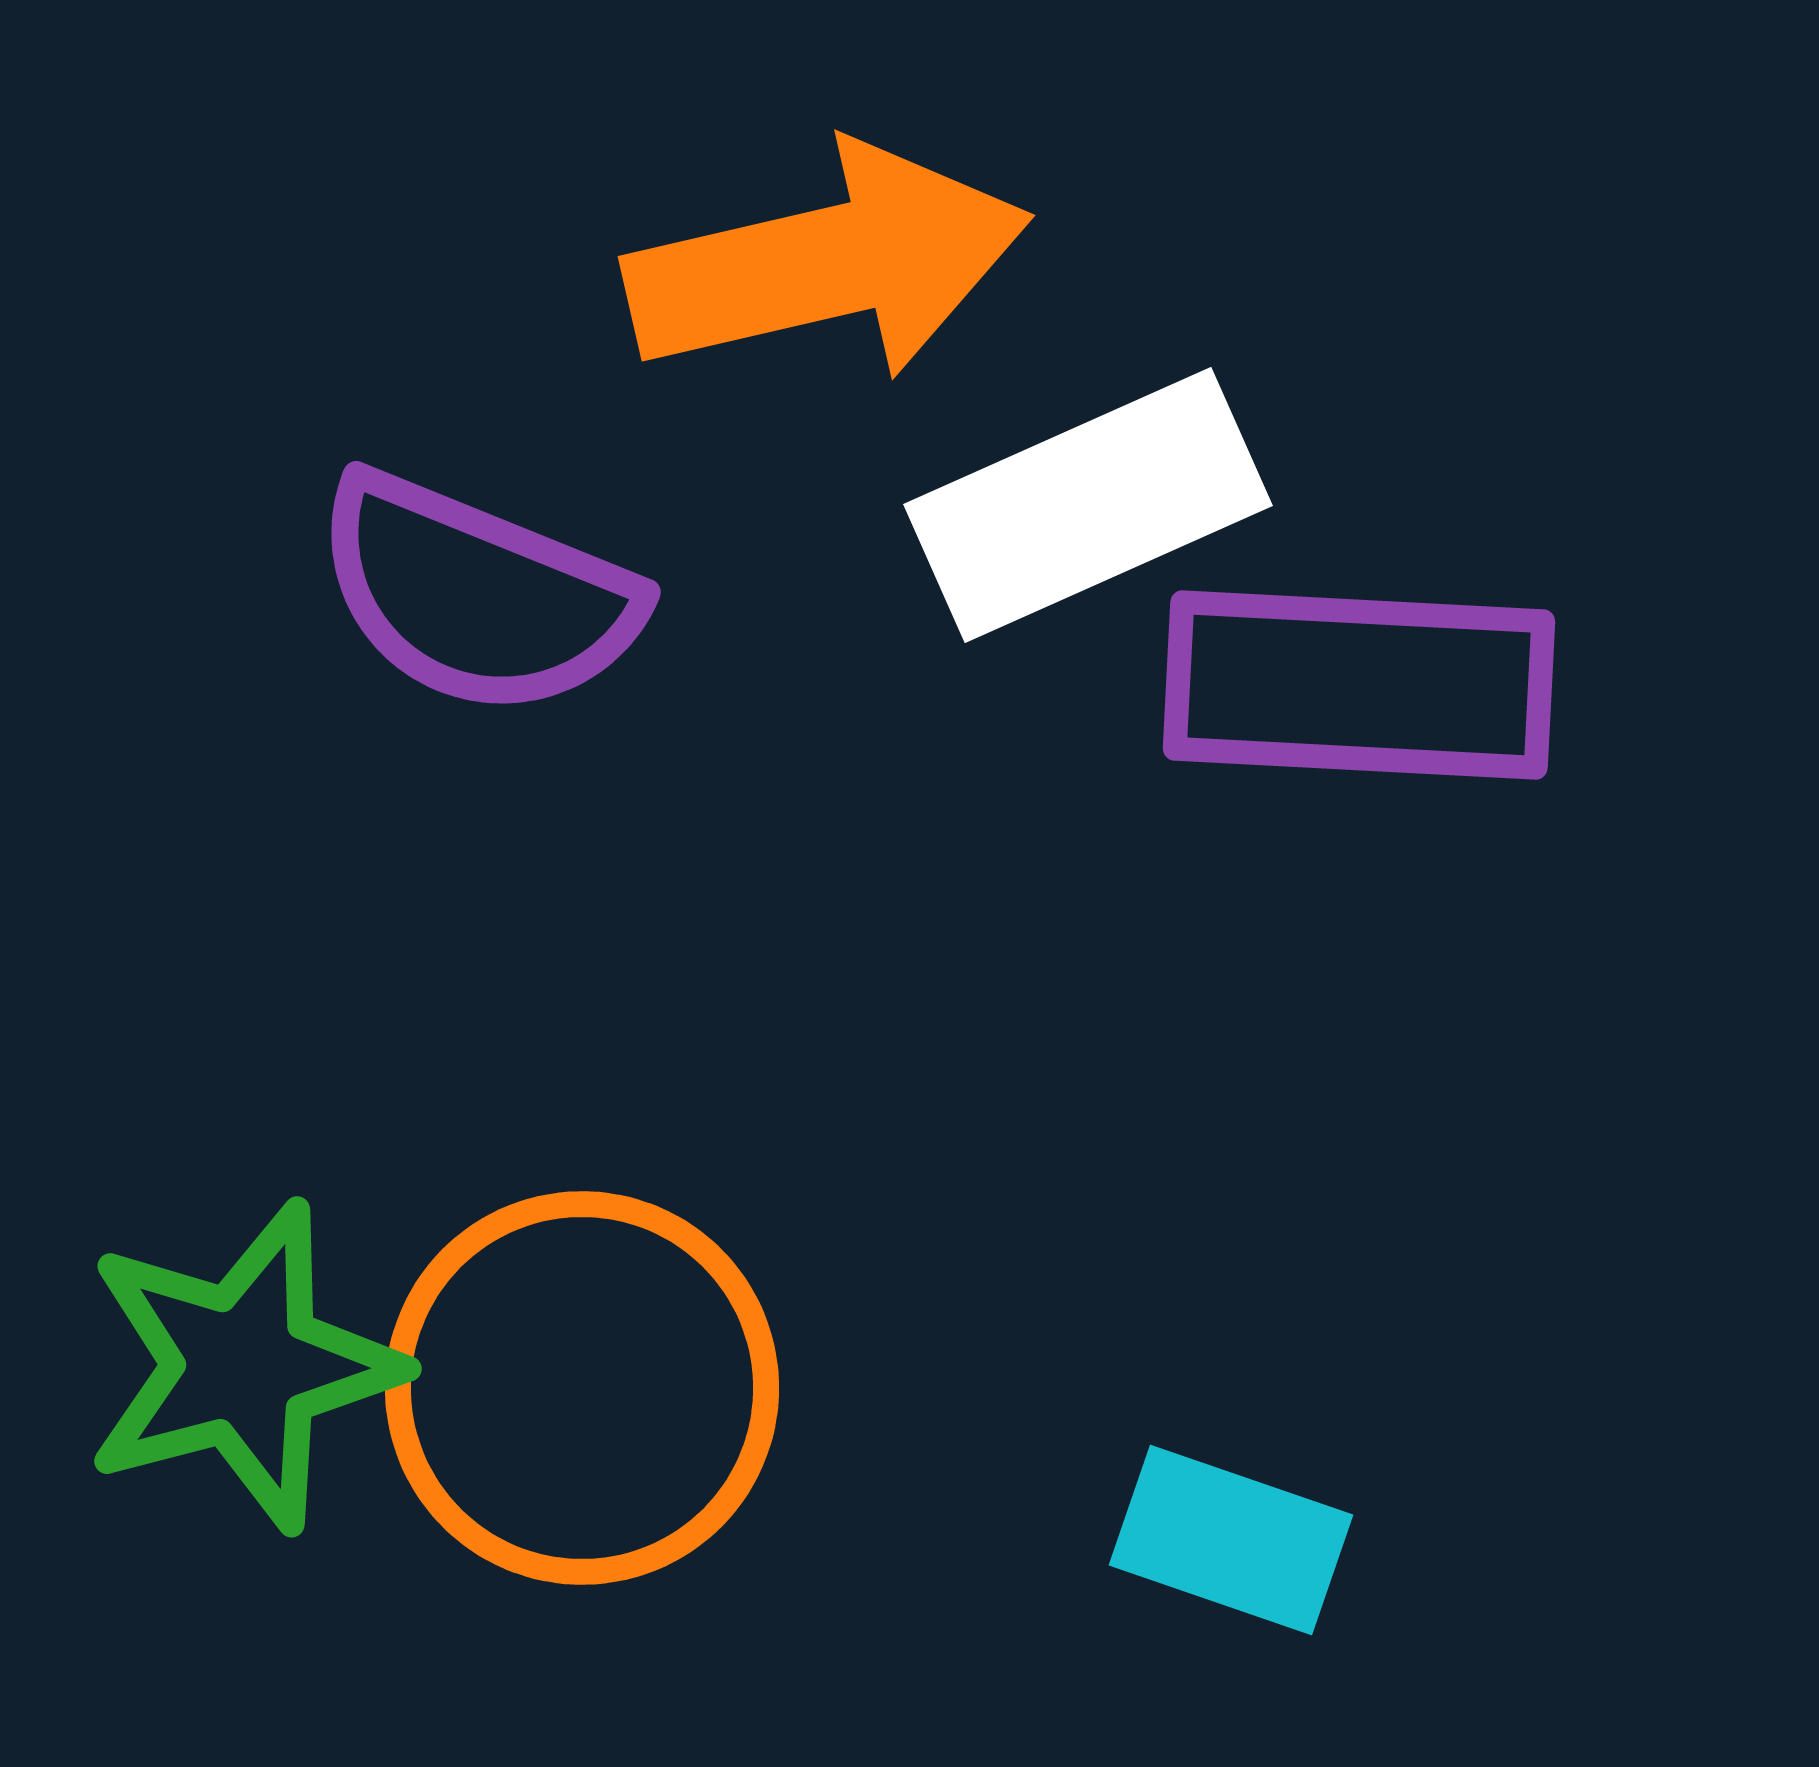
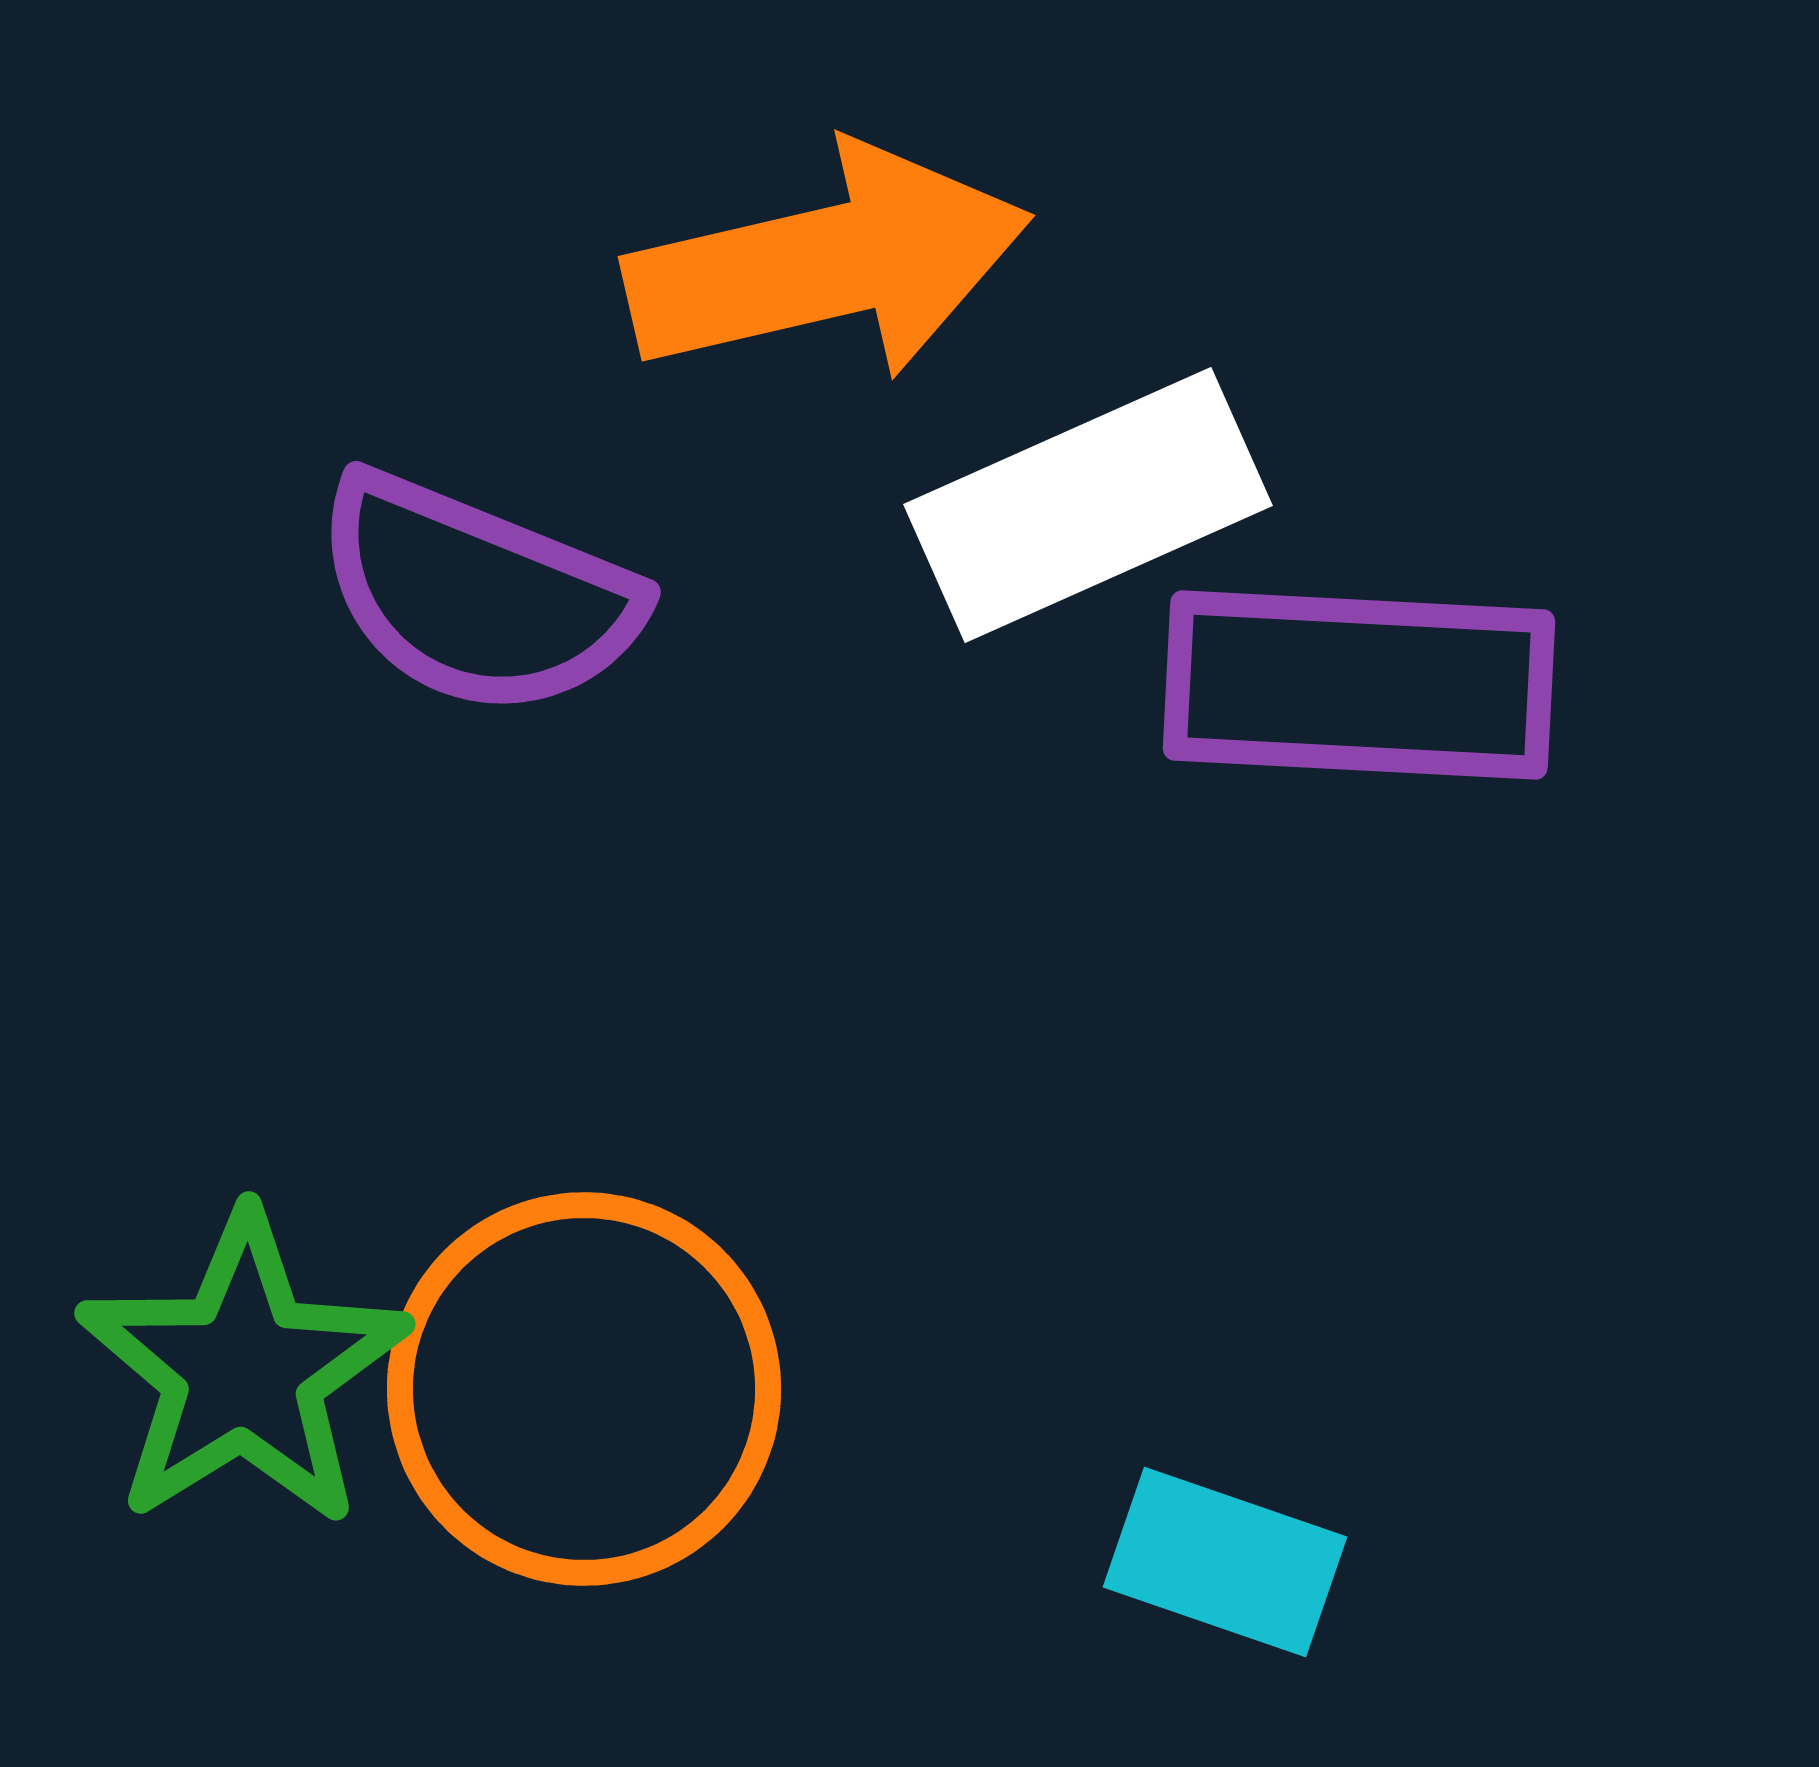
green star: moved 4 px down; rotated 17 degrees counterclockwise
orange circle: moved 2 px right, 1 px down
cyan rectangle: moved 6 px left, 22 px down
